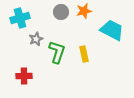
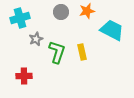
orange star: moved 3 px right
yellow rectangle: moved 2 px left, 2 px up
